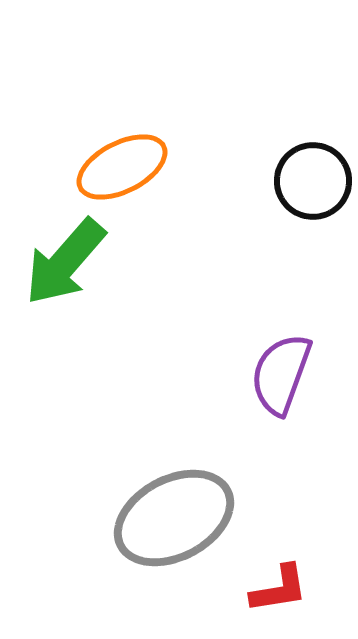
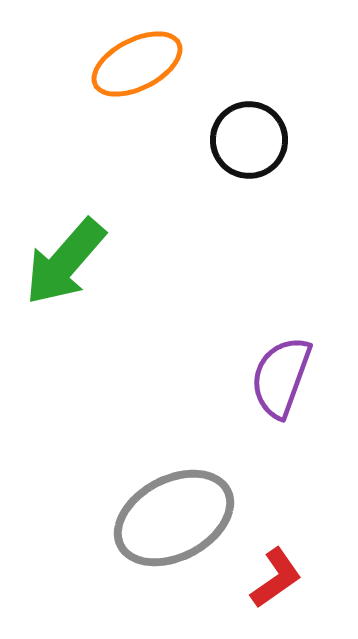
orange ellipse: moved 15 px right, 103 px up
black circle: moved 64 px left, 41 px up
purple semicircle: moved 3 px down
red L-shape: moved 3 px left, 11 px up; rotated 26 degrees counterclockwise
